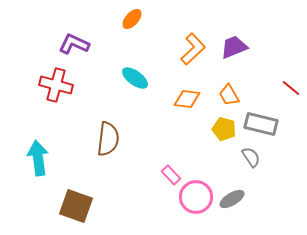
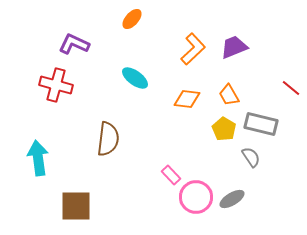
yellow pentagon: rotated 15 degrees clockwise
brown square: rotated 20 degrees counterclockwise
